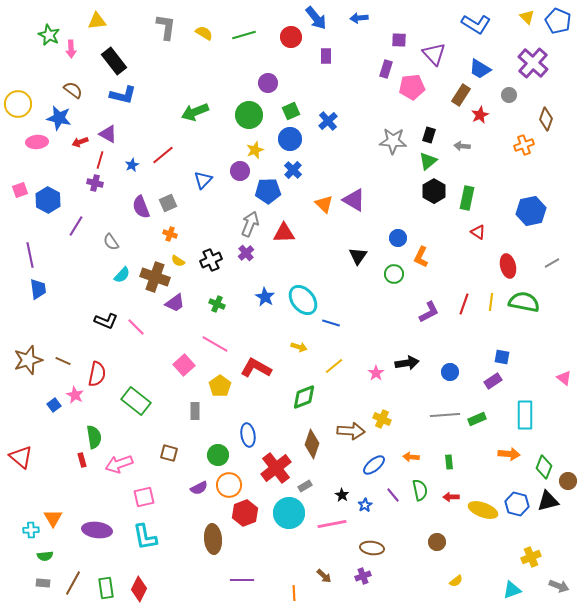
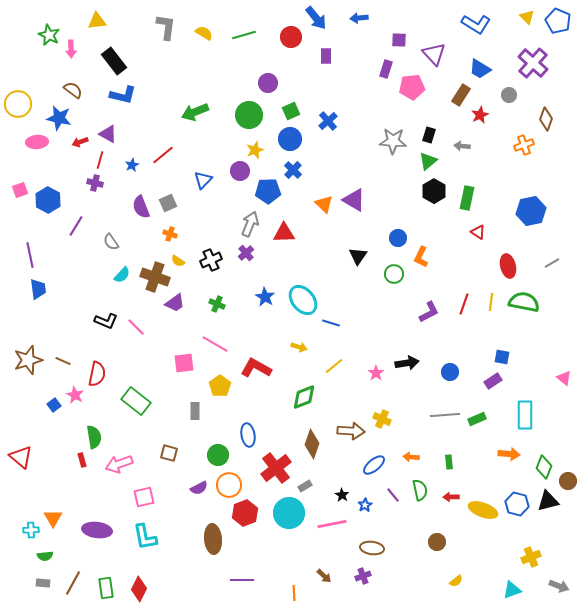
pink square at (184, 365): moved 2 px up; rotated 35 degrees clockwise
